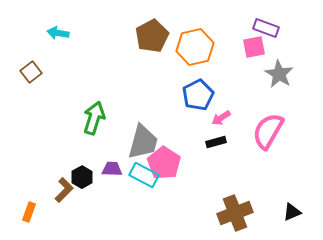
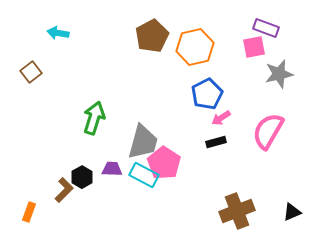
gray star: rotated 28 degrees clockwise
blue pentagon: moved 9 px right, 1 px up
brown cross: moved 2 px right, 2 px up
